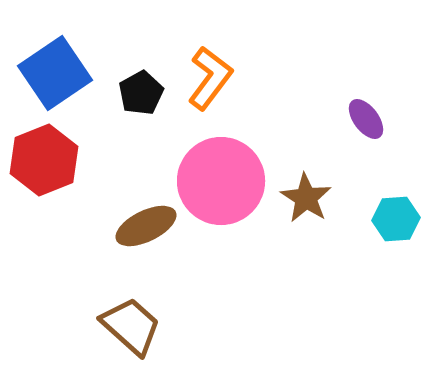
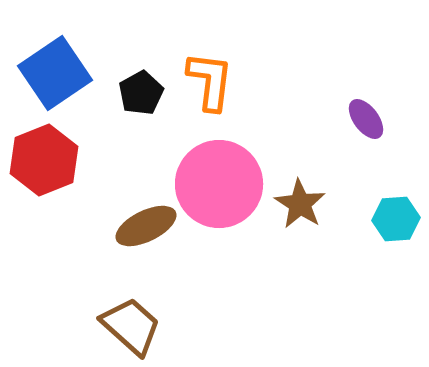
orange L-shape: moved 3 px down; rotated 30 degrees counterclockwise
pink circle: moved 2 px left, 3 px down
brown star: moved 6 px left, 6 px down
